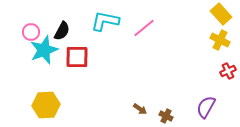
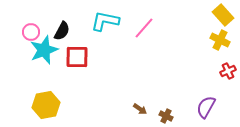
yellow rectangle: moved 2 px right, 1 px down
pink line: rotated 10 degrees counterclockwise
yellow hexagon: rotated 8 degrees counterclockwise
